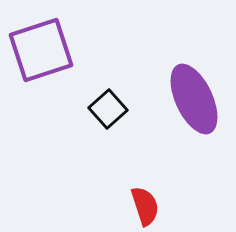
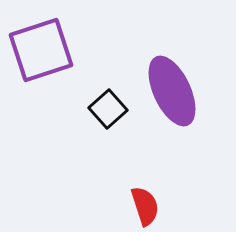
purple ellipse: moved 22 px left, 8 px up
